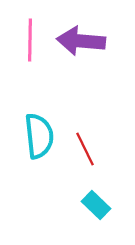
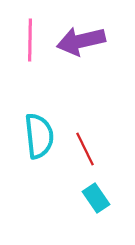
purple arrow: rotated 18 degrees counterclockwise
cyan rectangle: moved 7 px up; rotated 12 degrees clockwise
